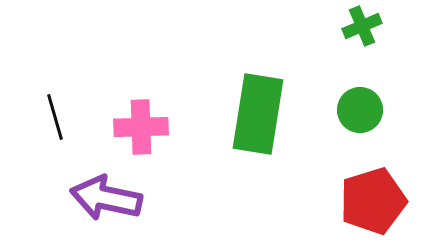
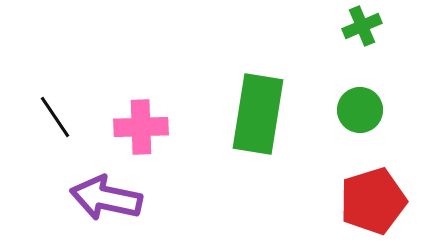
black line: rotated 18 degrees counterclockwise
